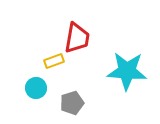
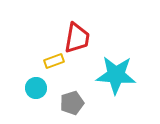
cyan star: moved 11 px left, 4 px down
